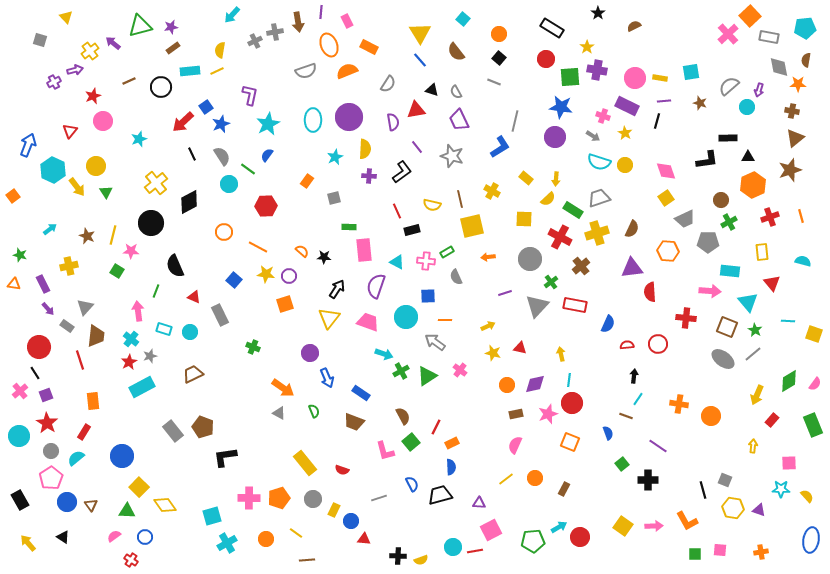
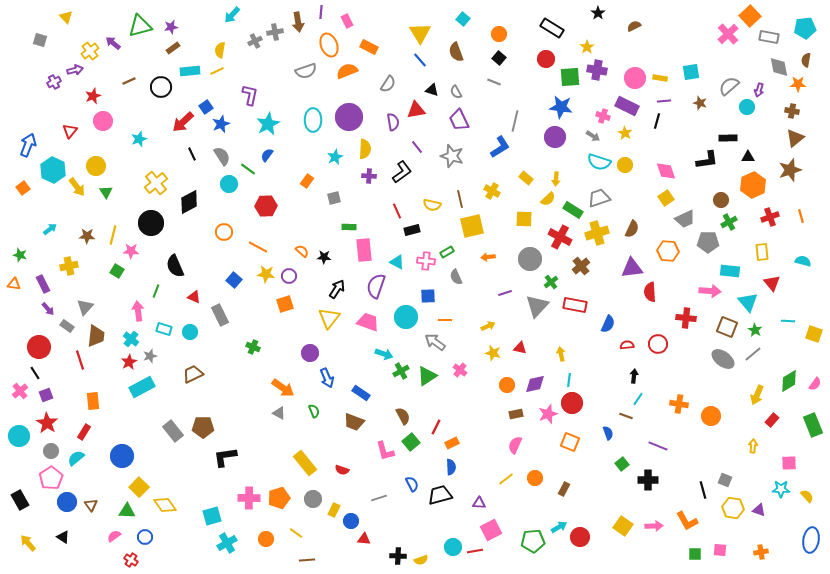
brown semicircle at (456, 52): rotated 18 degrees clockwise
orange square at (13, 196): moved 10 px right, 8 px up
brown star at (87, 236): rotated 21 degrees counterclockwise
brown pentagon at (203, 427): rotated 20 degrees counterclockwise
purple line at (658, 446): rotated 12 degrees counterclockwise
